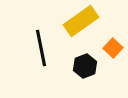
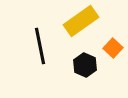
black line: moved 1 px left, 2 px up
black hexagon: moved 1 px up; rotated 15 degrees counterclockwise
